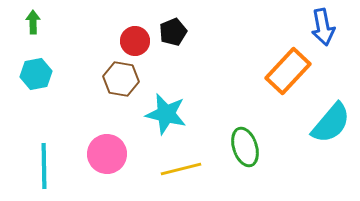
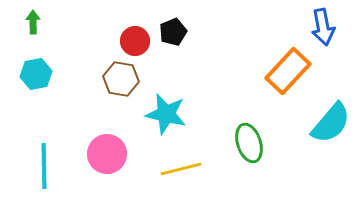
green ellipse: moved 4 px right, 4 px up
